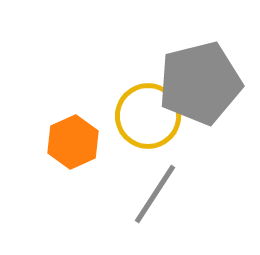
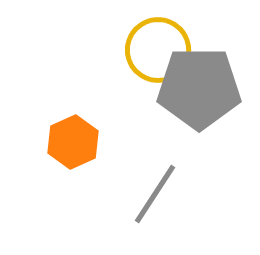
gray pentagon: moved 1 px left, 5 px down; rotated 14 degrees clockwise
yellow circle: moved 10 px right, 66 px up
